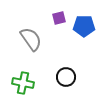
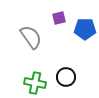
blue pentagon: moved 1 px right, 3 px down
gray semicircle: moved 2 px up
green cross: moved 12 px right
